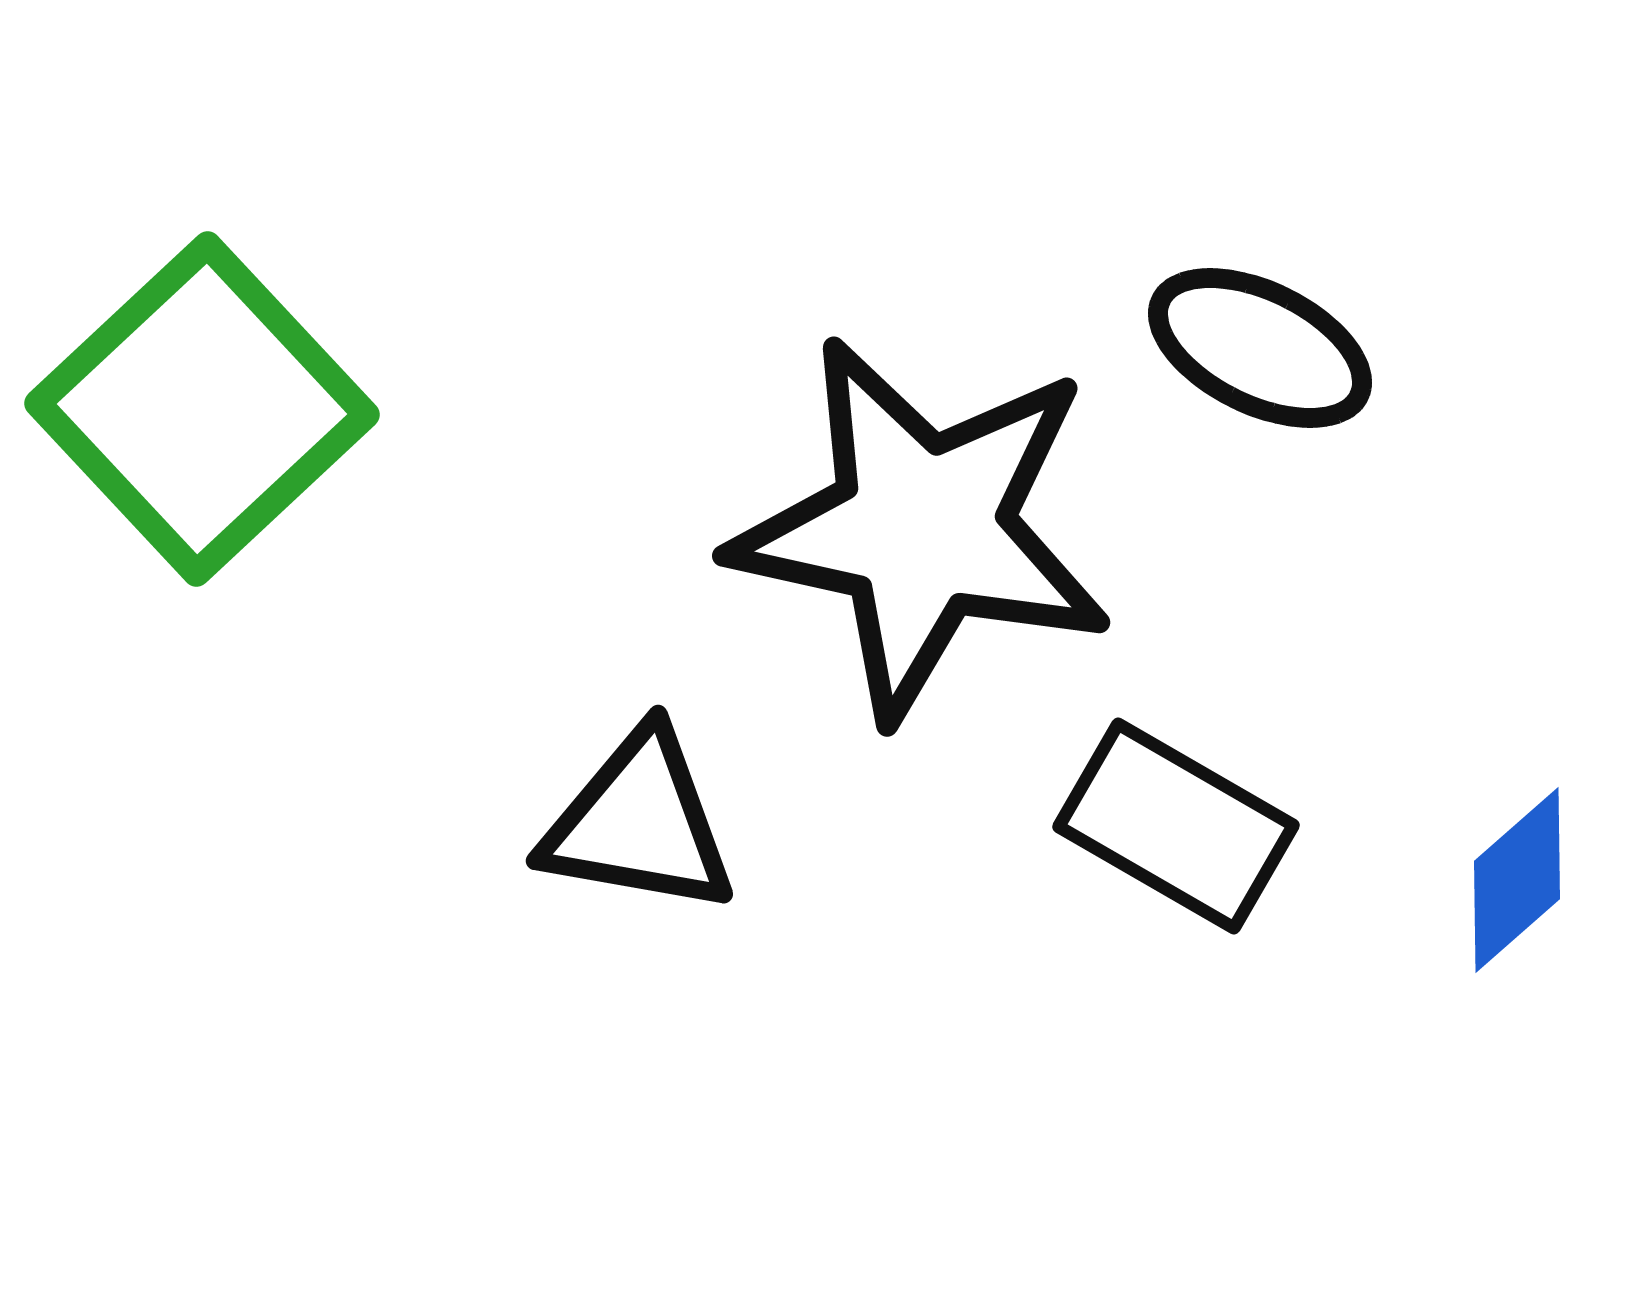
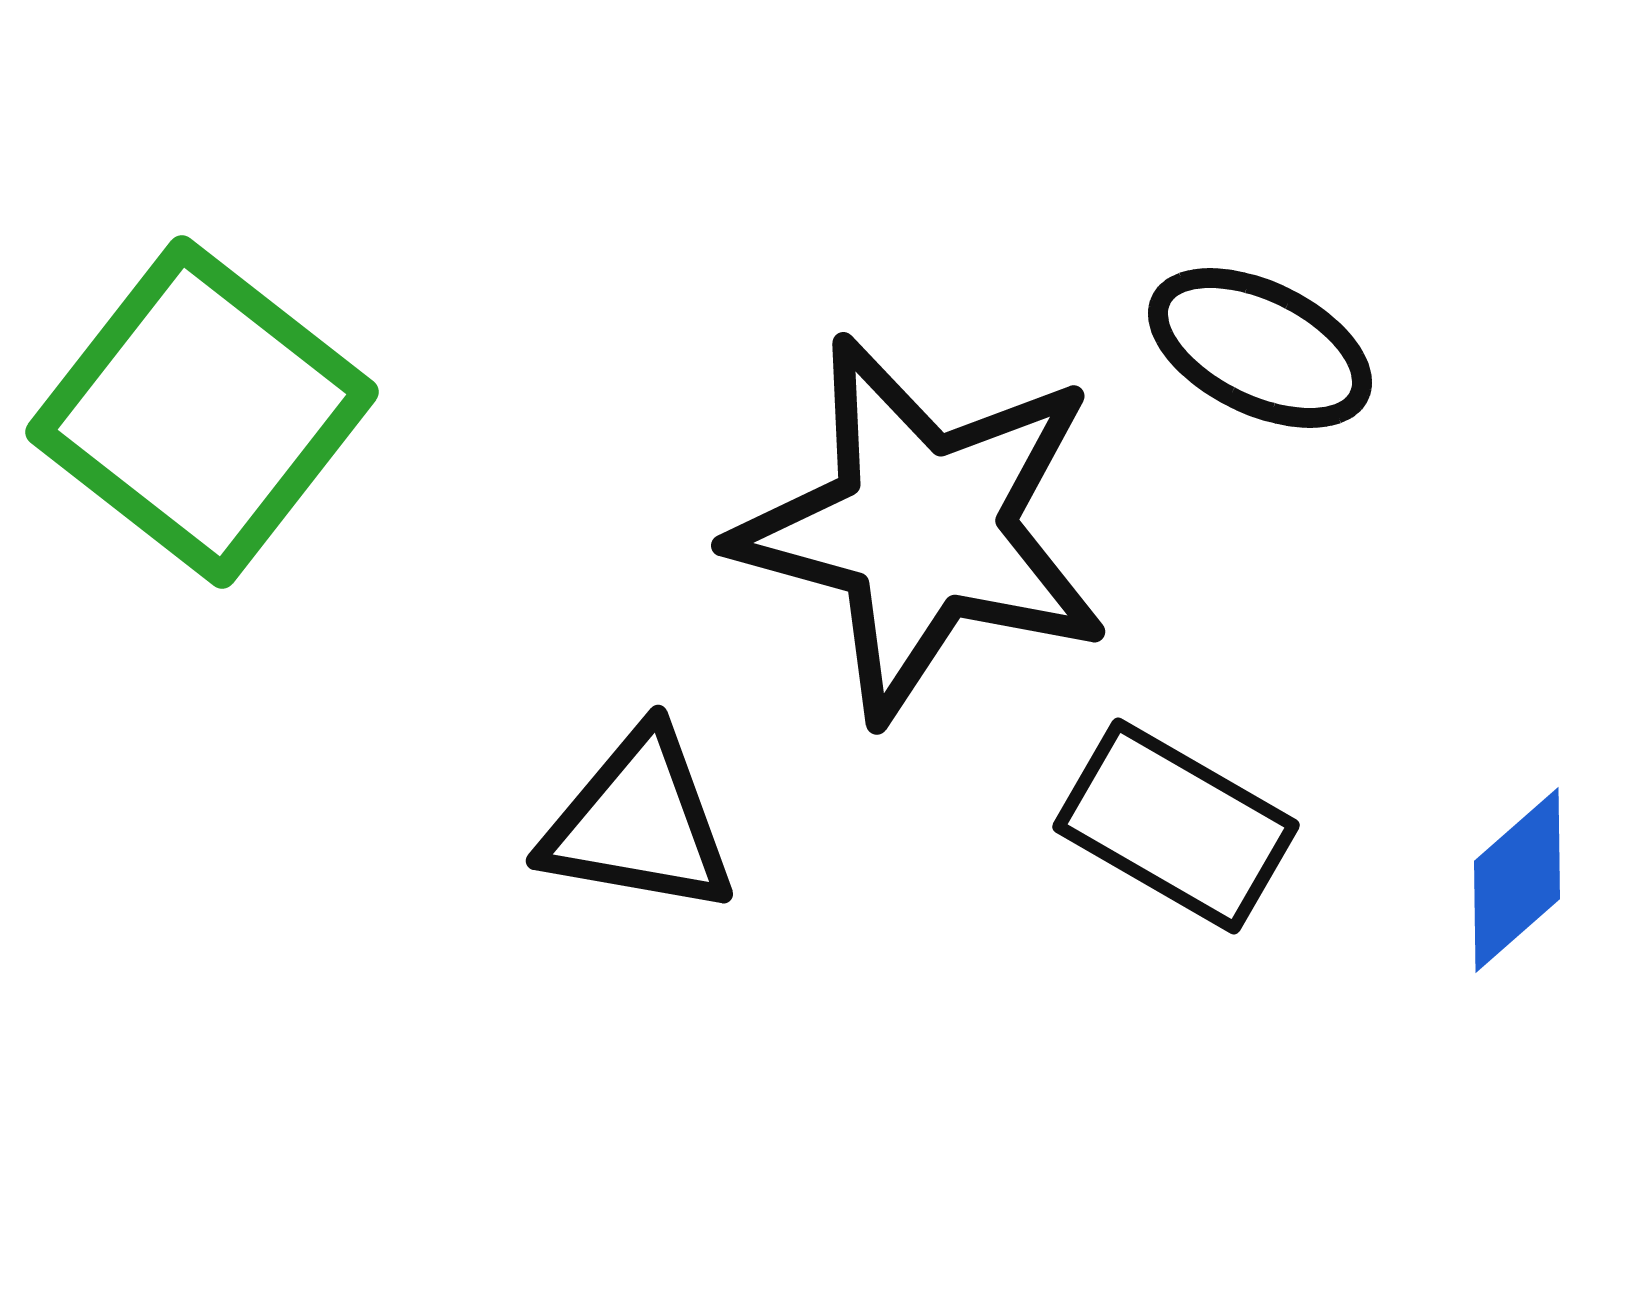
green square: moved 3 px down; rotated 9 degrees counterclockwise
black star: rotated 3 degrees clockwise
